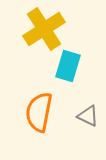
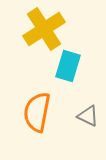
orange semicircle: moved 2 px left
